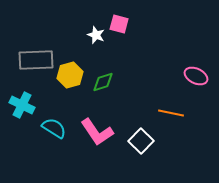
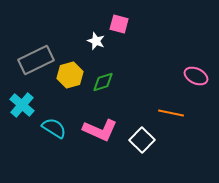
white star: moved 6 px down
gray rectangle: rotated 24 degrees counterclockwise
cyan cross: rotated 15 degrees clockwise
pink L-shape: moved 3 px right, 2 px up; rotated 32 degrees counterclockwise
white square: moved 1 px right, 1 px up
